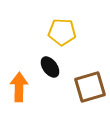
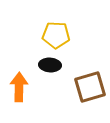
yellow pentagon: moved 6 px left, 3 px down
black ellipse: moved 2 px up; rotated 50 degrees counterclockwise
